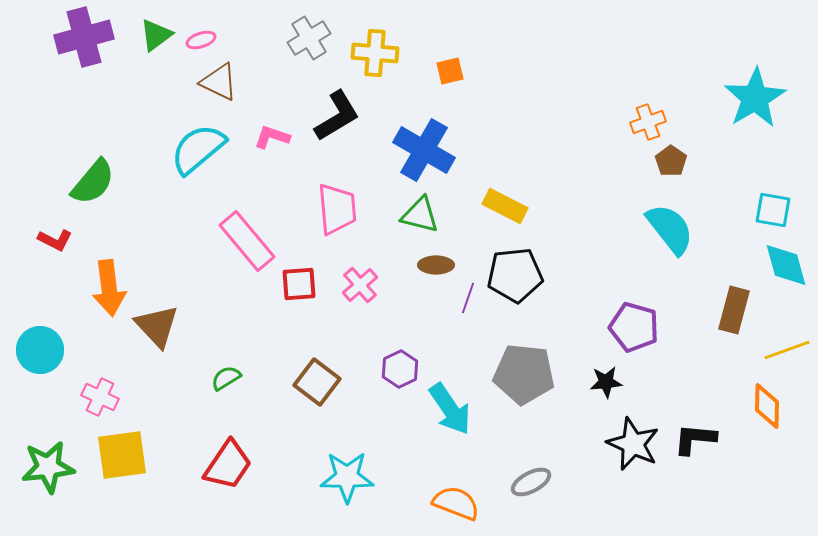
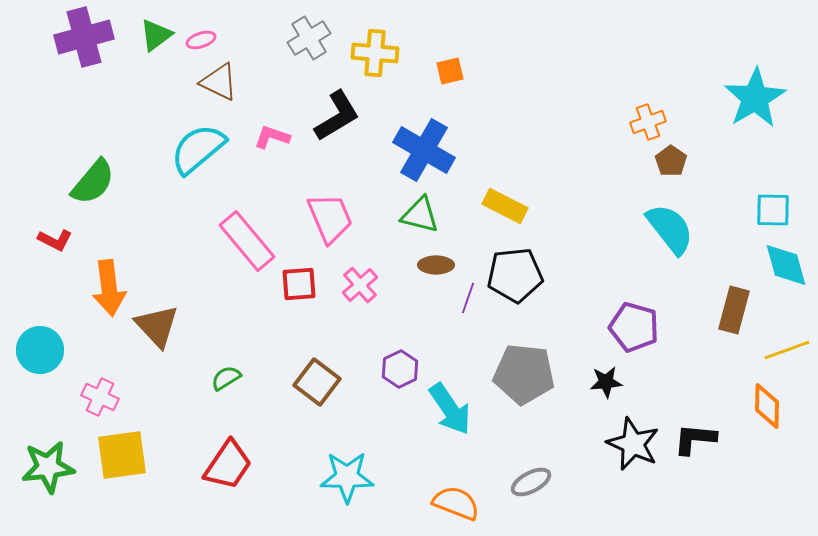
pink trapezoid at (337, 209): moved 7 px left, 9 px down; rotated 18 degrees counterclockwise
cyan square at (773, 210): rotated 9 degrees counterclockwise
